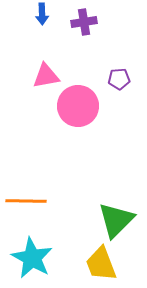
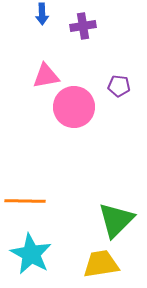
purple cross: moved 1 px left, 4 px down
purple pentagon: moved 7 px down; rotated 10 degrees clockwise
pink circle: moved 4 px left, 1 px down
orange line: moved 1 px left
cyan star: moved 1 px left, 4 px up
yellow trapezoid: rotated 102 degrees clockwise
